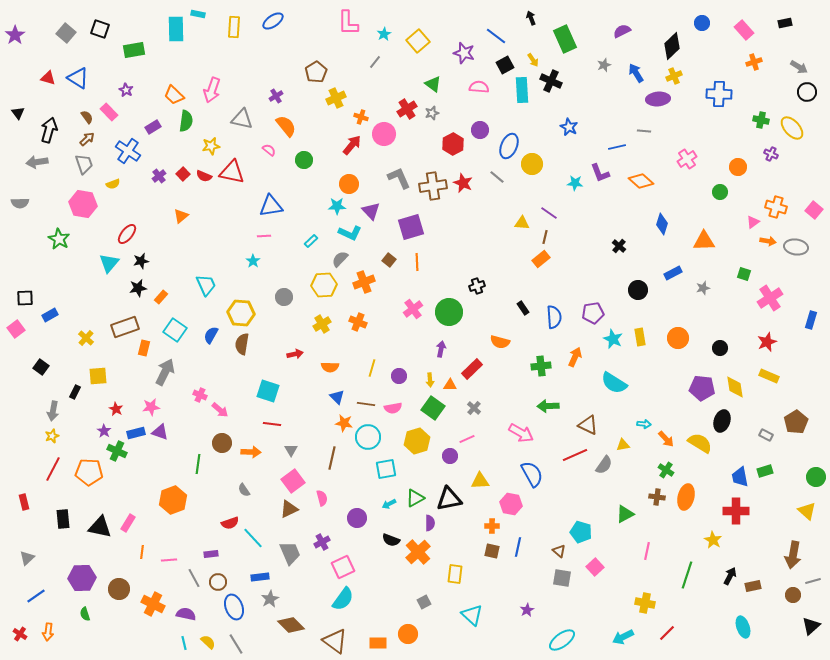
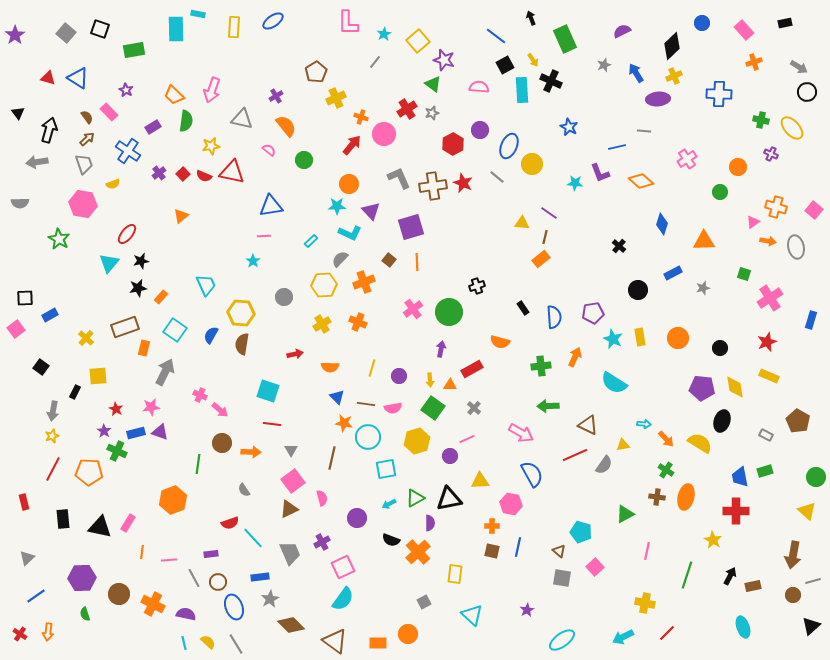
purple star at (464, 53): moved 20 px left, 7 px down
purple cross at (159, 176): moved 3 px up
gray ellipse at (796, 247): rotated 70 degrees clockwise
red rectangle at (472, 369): rotated 15 degrees clockwise
brown pentagon at (796, 422): moved 2 px right, 1 px up; rotated 10 degrees counterclockwise
brown circle at (119, 589): moved 5 px down
